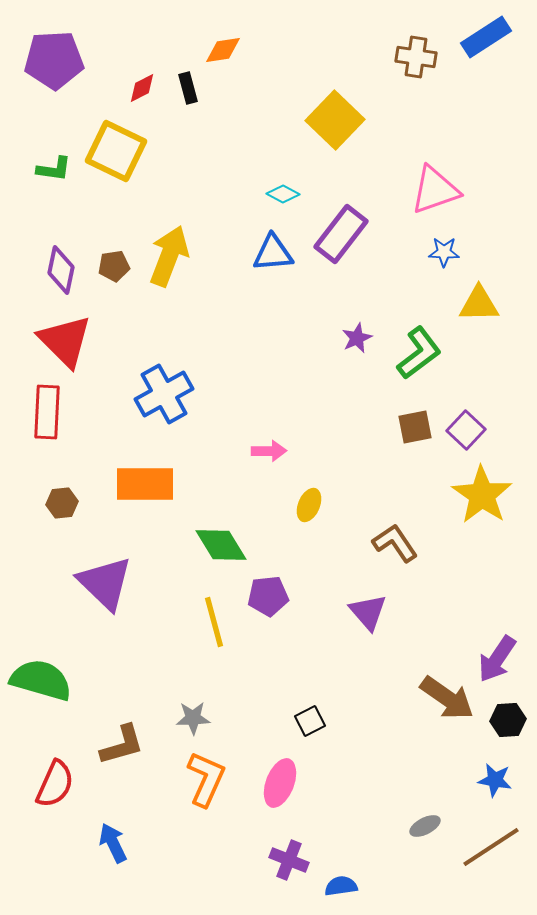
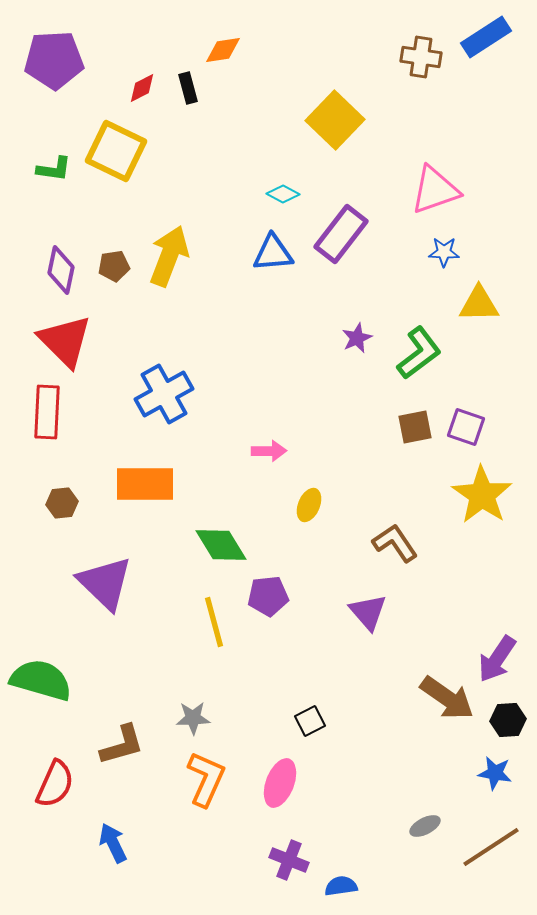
brown cross at (416, 57): moved 5 px right
purple square at (466, 430): moved 3 px up; rotated 24 degrees counterclockwise
blue star at (495, 780): moved 7 px up
